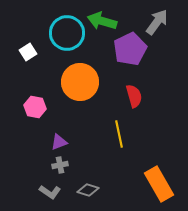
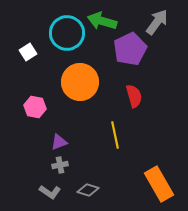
yellow line: moved 4 px left, 1 px down
